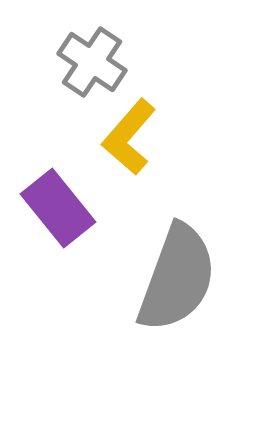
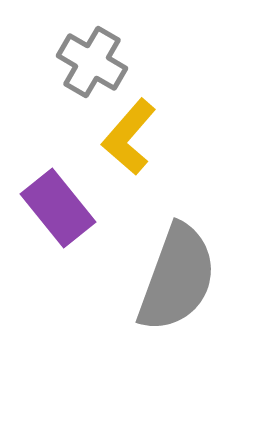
gray cross: rotated 4 degrees counterclockwise
